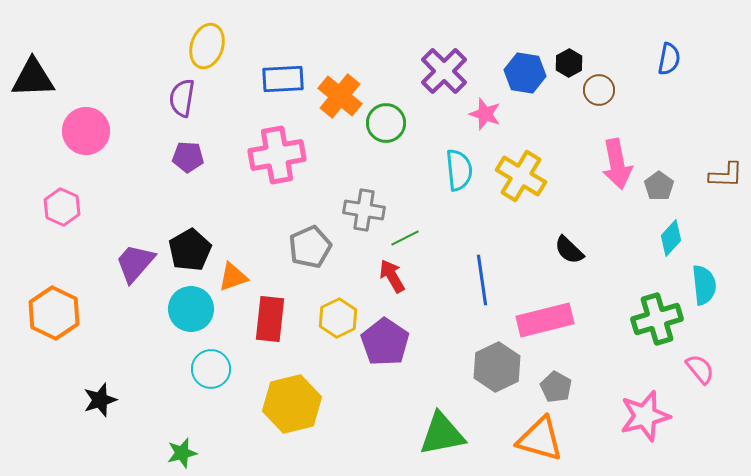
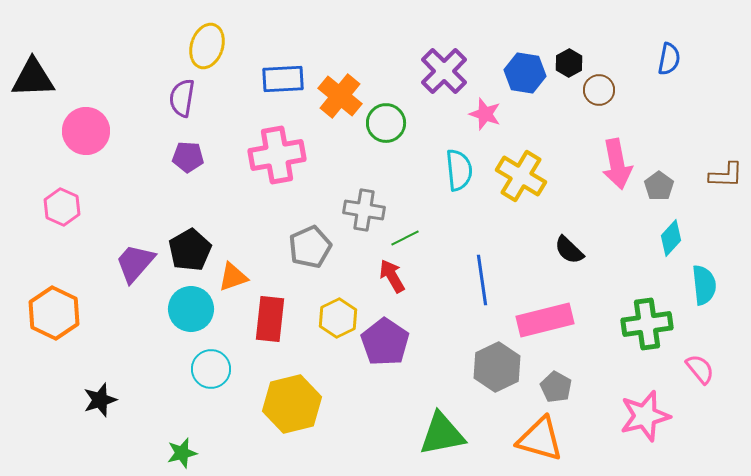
green cross at (657, 319): moved 10 px left, 5 px down; rotated 9 degrees clockwise
